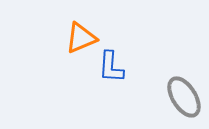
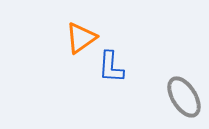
orange triangle: rotated 12 degrees counterclockwise
